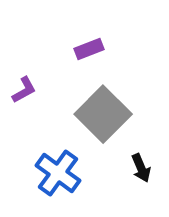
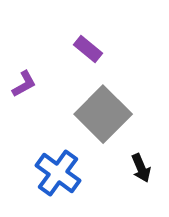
purple rectangle: moved 1 px left; rotated 60 degrees clockwise
purple L-shape: moved 6 px up
